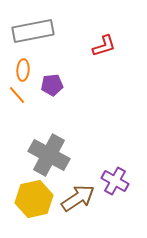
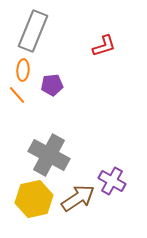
gray rectangle: rotated 57 degrees counterclockwise
purple cross: moved 3 px left
